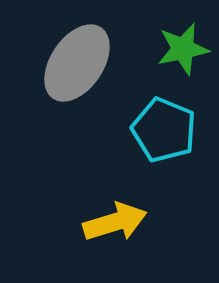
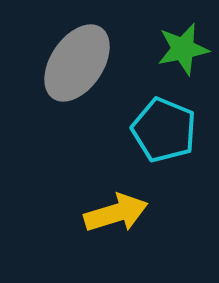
yellow arrow: moved 1 px right, 9 px up
